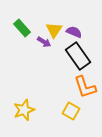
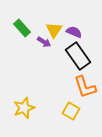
yellow star: moved 2 px up
